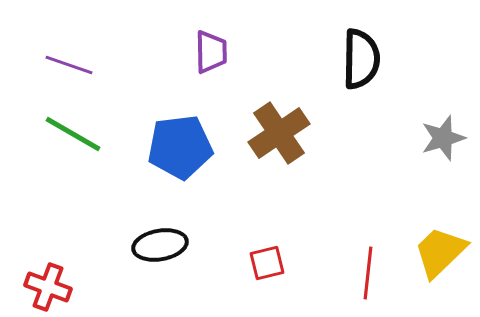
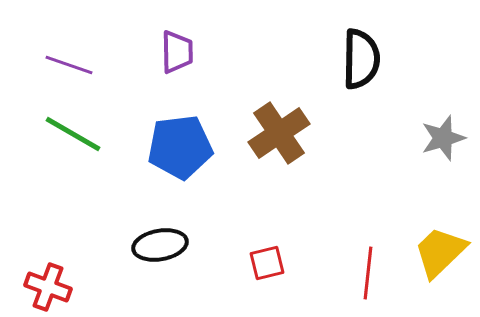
purple trapezoid: moved 34 px left
